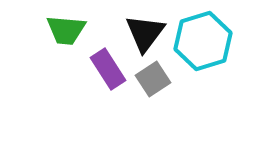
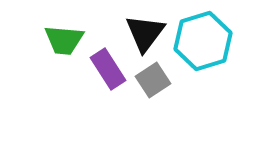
green trapezoid: moved 2 px left, 10 px down
gray square: moved 1 px down
